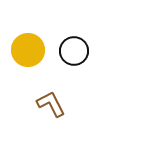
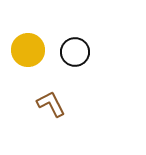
black circle: moved 1 px right, 1 px down
